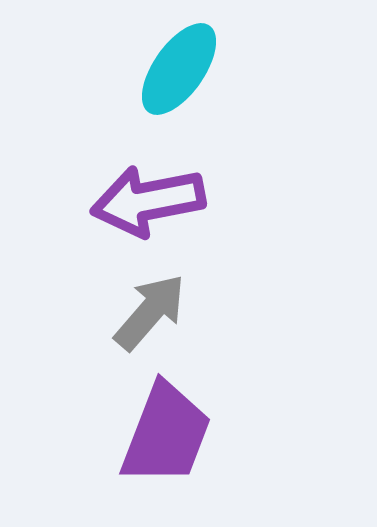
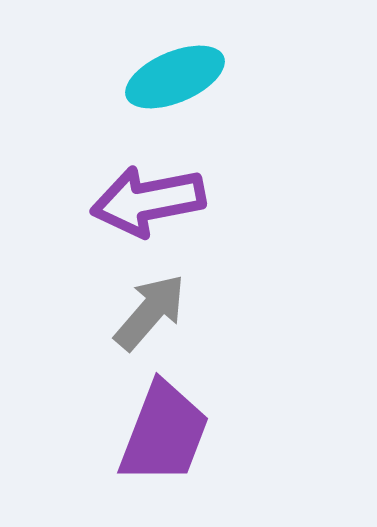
cyan ellipse: moved 4 px left, 8 px down; rotated 32 degrees clockwise
purple trapezoid: moved 2 px left, 1 px up
